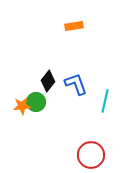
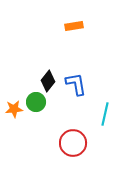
blue L-shape: rotated 10 degrees clockwise
cyan line: moved 13 px down
orange star: moved 8 px left, 3 px down
red circle: moved 18 px left, 12 px up
